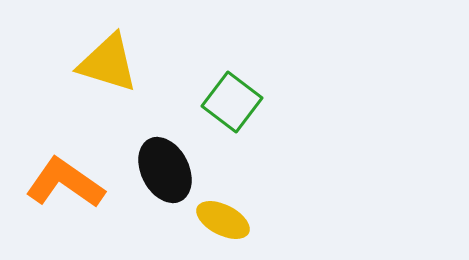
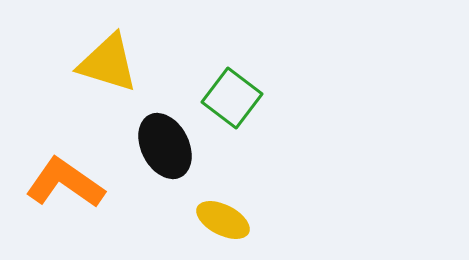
green square: moved 4 px up
black ellipse: moved 24 px up
